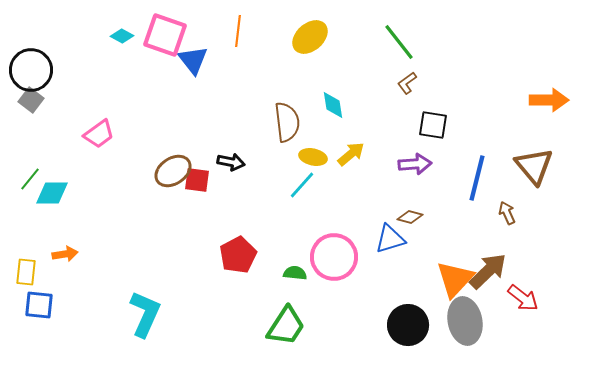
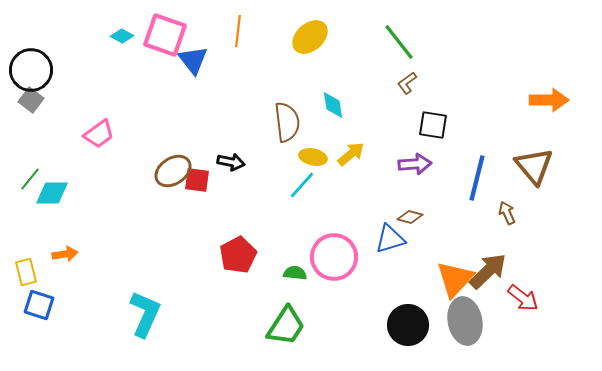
yellow rectangle at (26, 272): rotated 20 degrees counterclockwise
blue square at (39, 305): rotated 12 degrees clockwise
